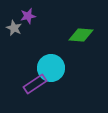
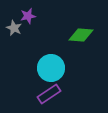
purple rectangle: moved 14 px right, 10 px down
